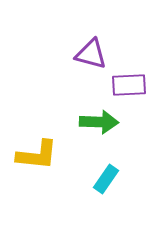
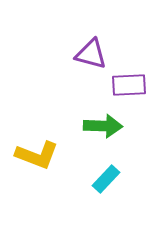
green arrow: moved 4 px right, 4 px down
yellow L-shape: rotated 15 degrees clockwise
cyan rectangle: rotated 8 degrees clockwise
